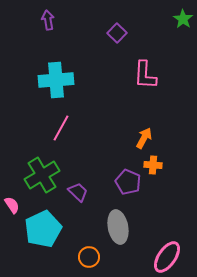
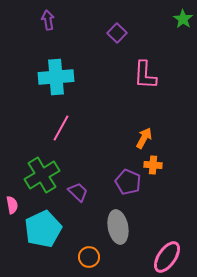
cyan cross: moved 3 px up
pink semicircle: rotated 24 degrees clockwise
